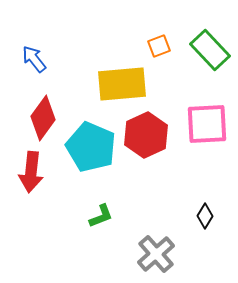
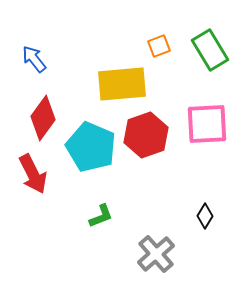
green rectangle: rotated 12 degrees clockwise
red hexagon: rotated 6 degrees clockwise
red arrow: moved 2 px right, 2 px down; rotated 33 degrees counterclockwise
